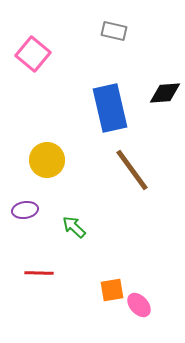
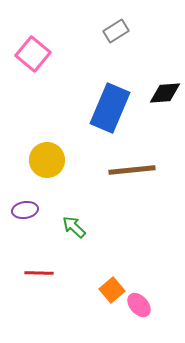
gray rectangle: moved 2 px right; rotated 45 degrees counterclockwise
blue rectangle: rotated 36 degrees clockwise
brown line: rotated 60 degrees counterclockwise
orange square: rotated 30 degrees counterclockwise
